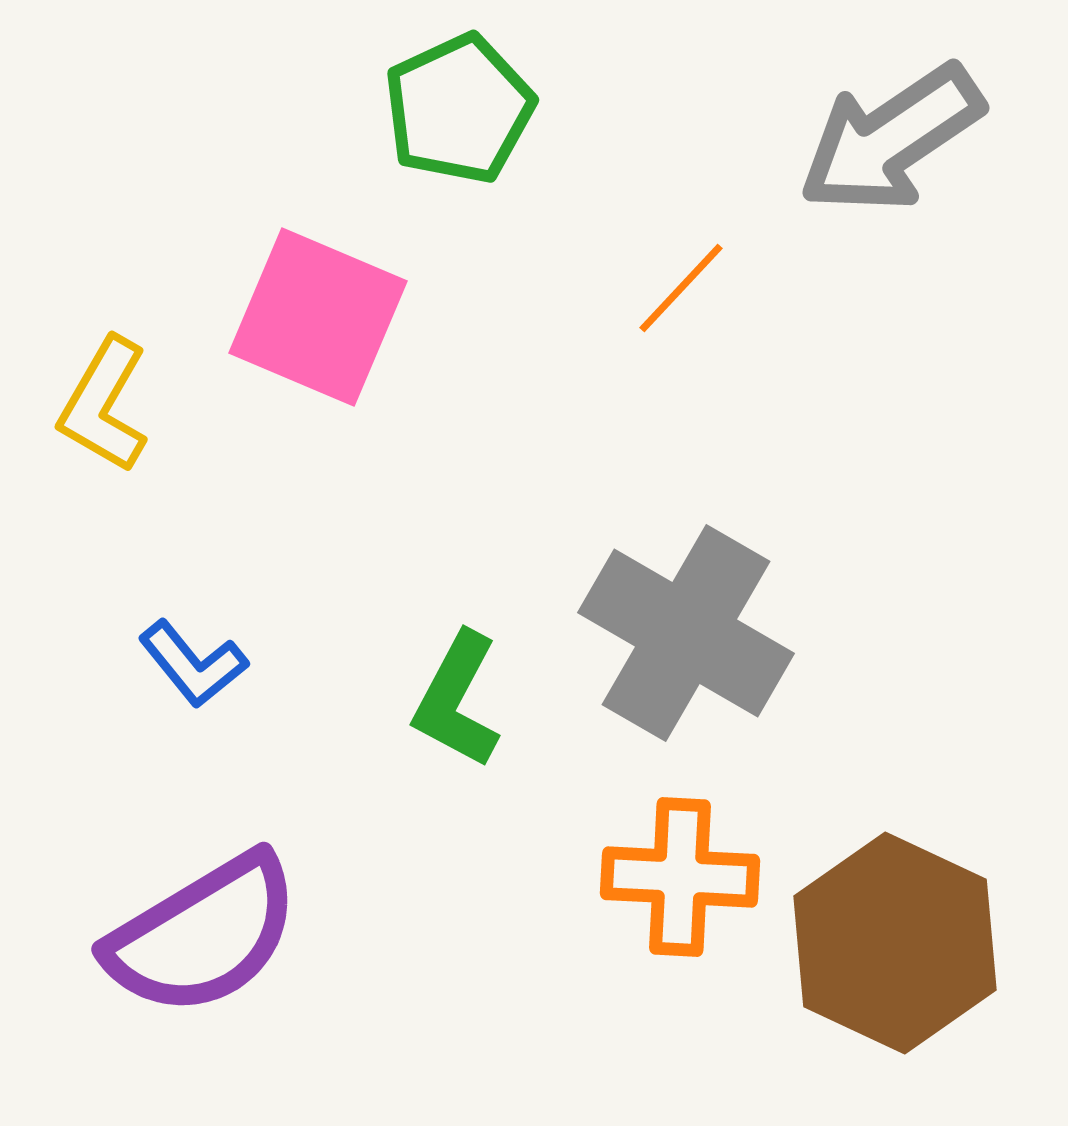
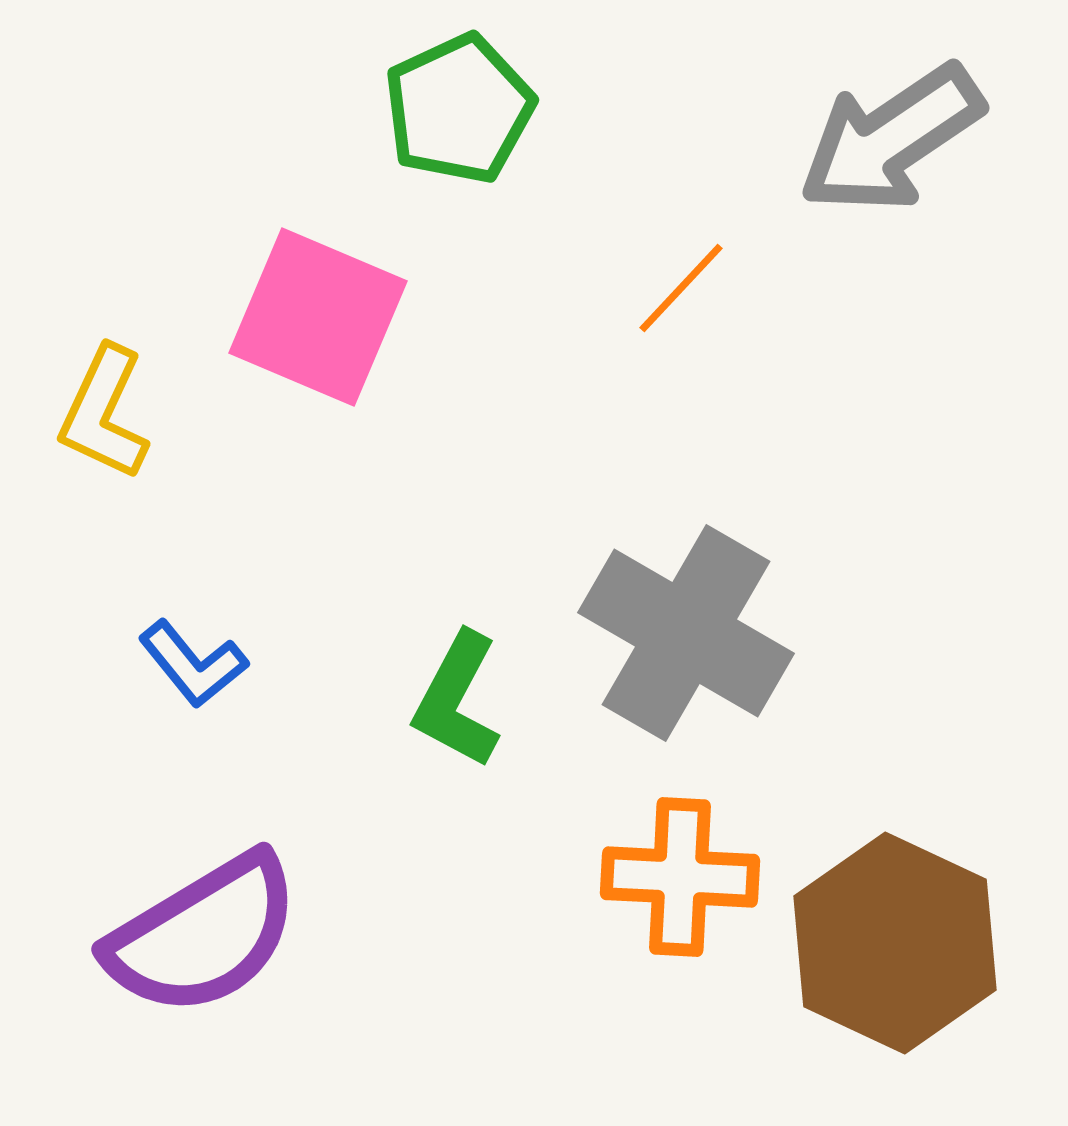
yellow L-shape: moved 8 px down; rotated 5 degrees counterclockwise
